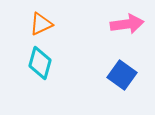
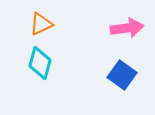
pink arrow: moved 4 px down
